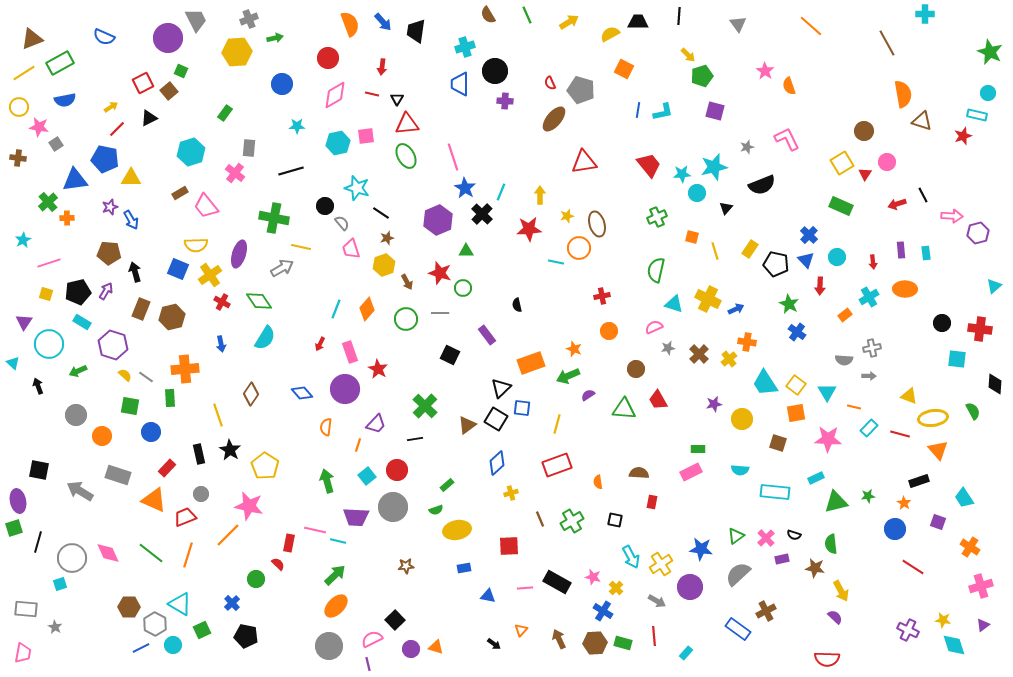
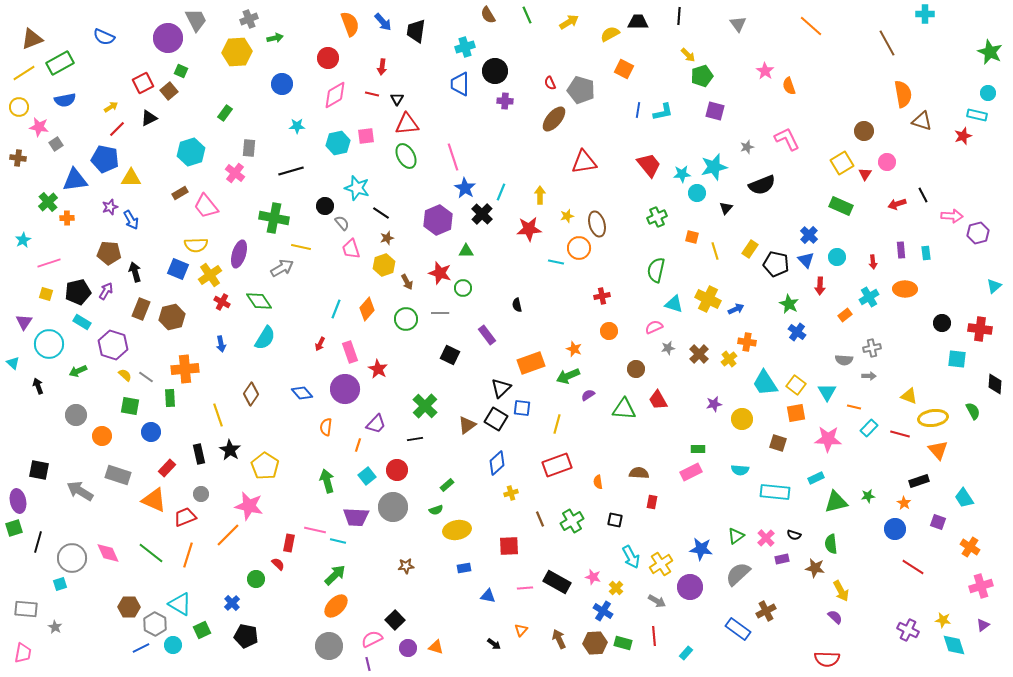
purple circle at (411, 649): moved 3 px left, 1 px up
